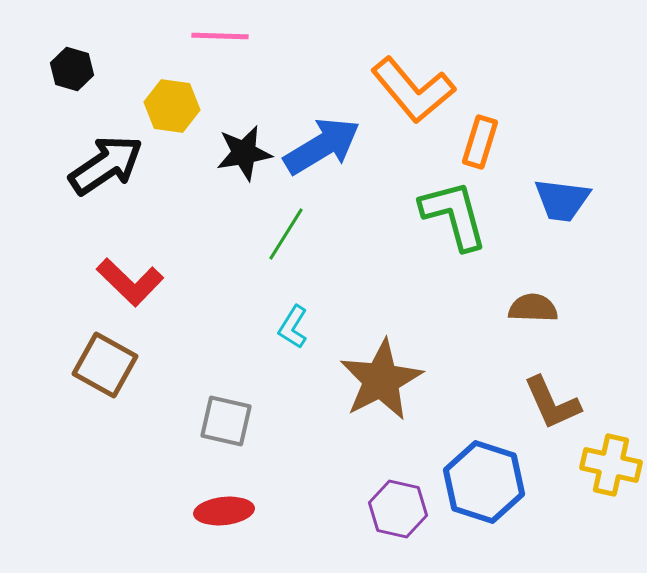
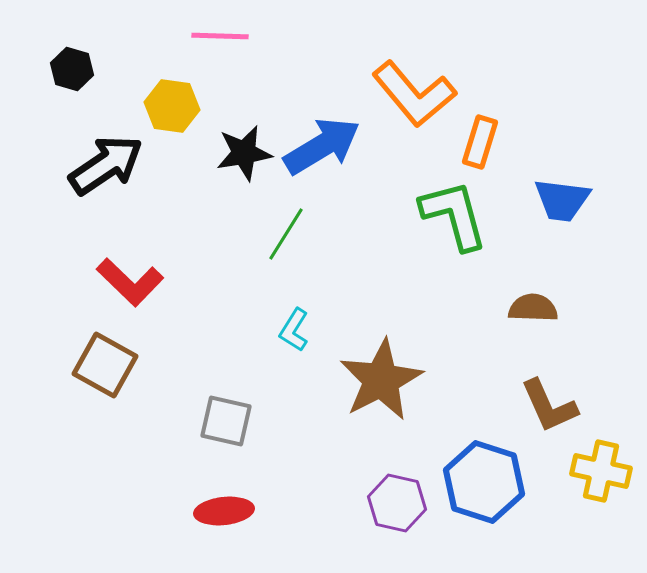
orange L-shape: moved 1 px right, 4 px down
cyan L-shape: moved 1 px right, 3 px down
brown L-shape: moved 3 px left, 3 px down
yellow cross: moved 10 px left, 6 px down
purple hexagon: moved 1 px left, 6 px up
